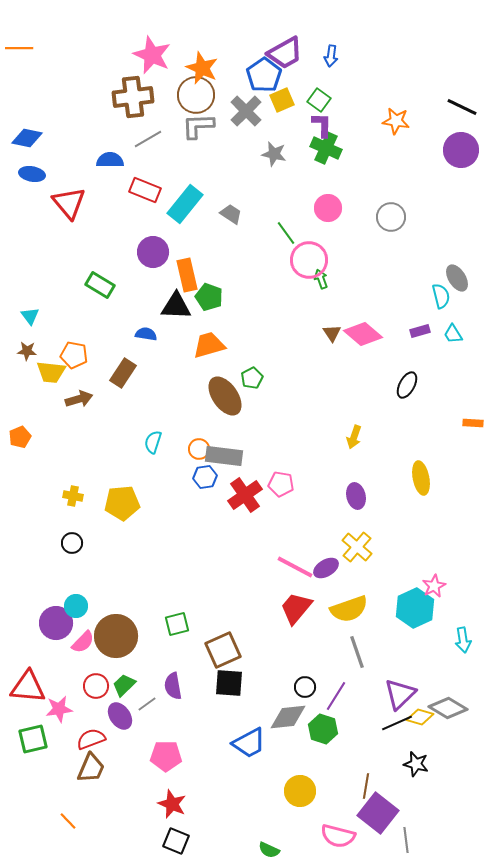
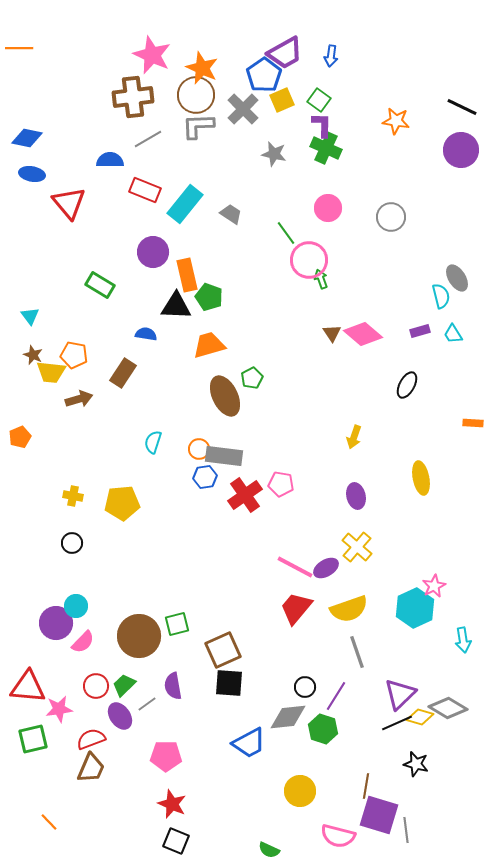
gray cross at (246, 111): moved 3 px left, 2 px up
brown star at (27, 351): moved 6 px right, 4 px down; rotated 18 degrees clockwise
brown ellipse at (225, 396): rotated 9 degrees clockwise
brown circle at (116, 636): moved 23 px right
purple square at (378, 813): moved 1 px right, 2 px down; rotated 21 degrees counterclockwise
orange line at (68, 821): moved 19 px left, 1 px down
gray line at (406, 840): moved 10 px up
